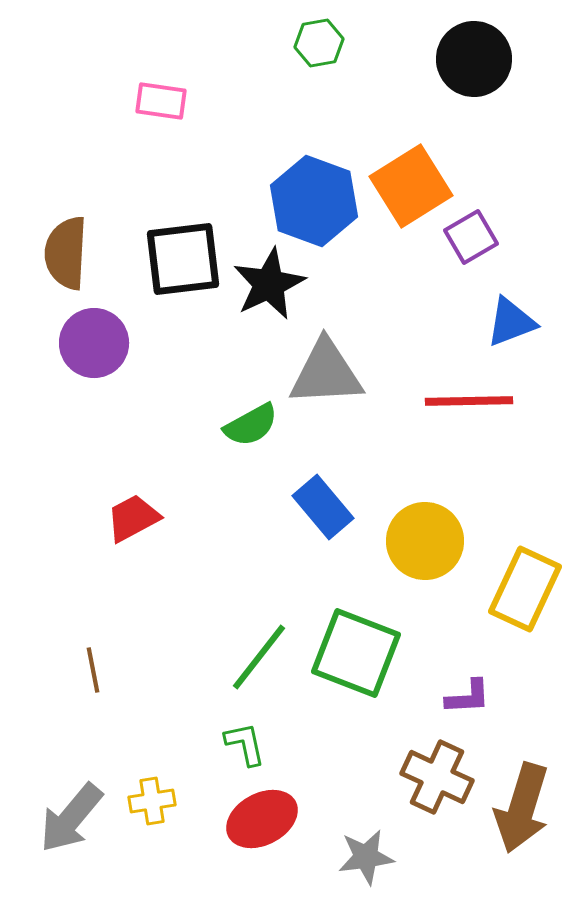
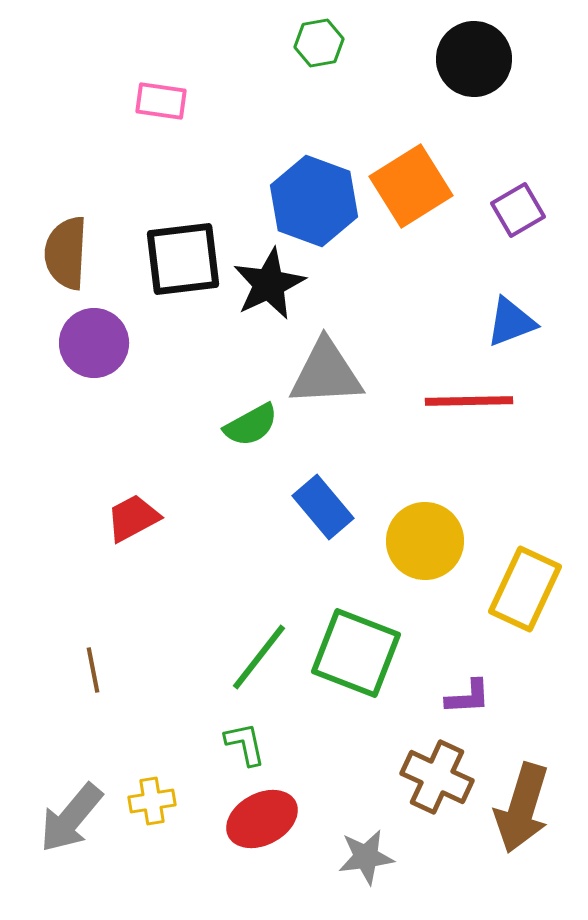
purple square: moved 47 px right, 27 px up
